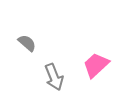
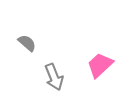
pink trapezoid: moved 4 px right
